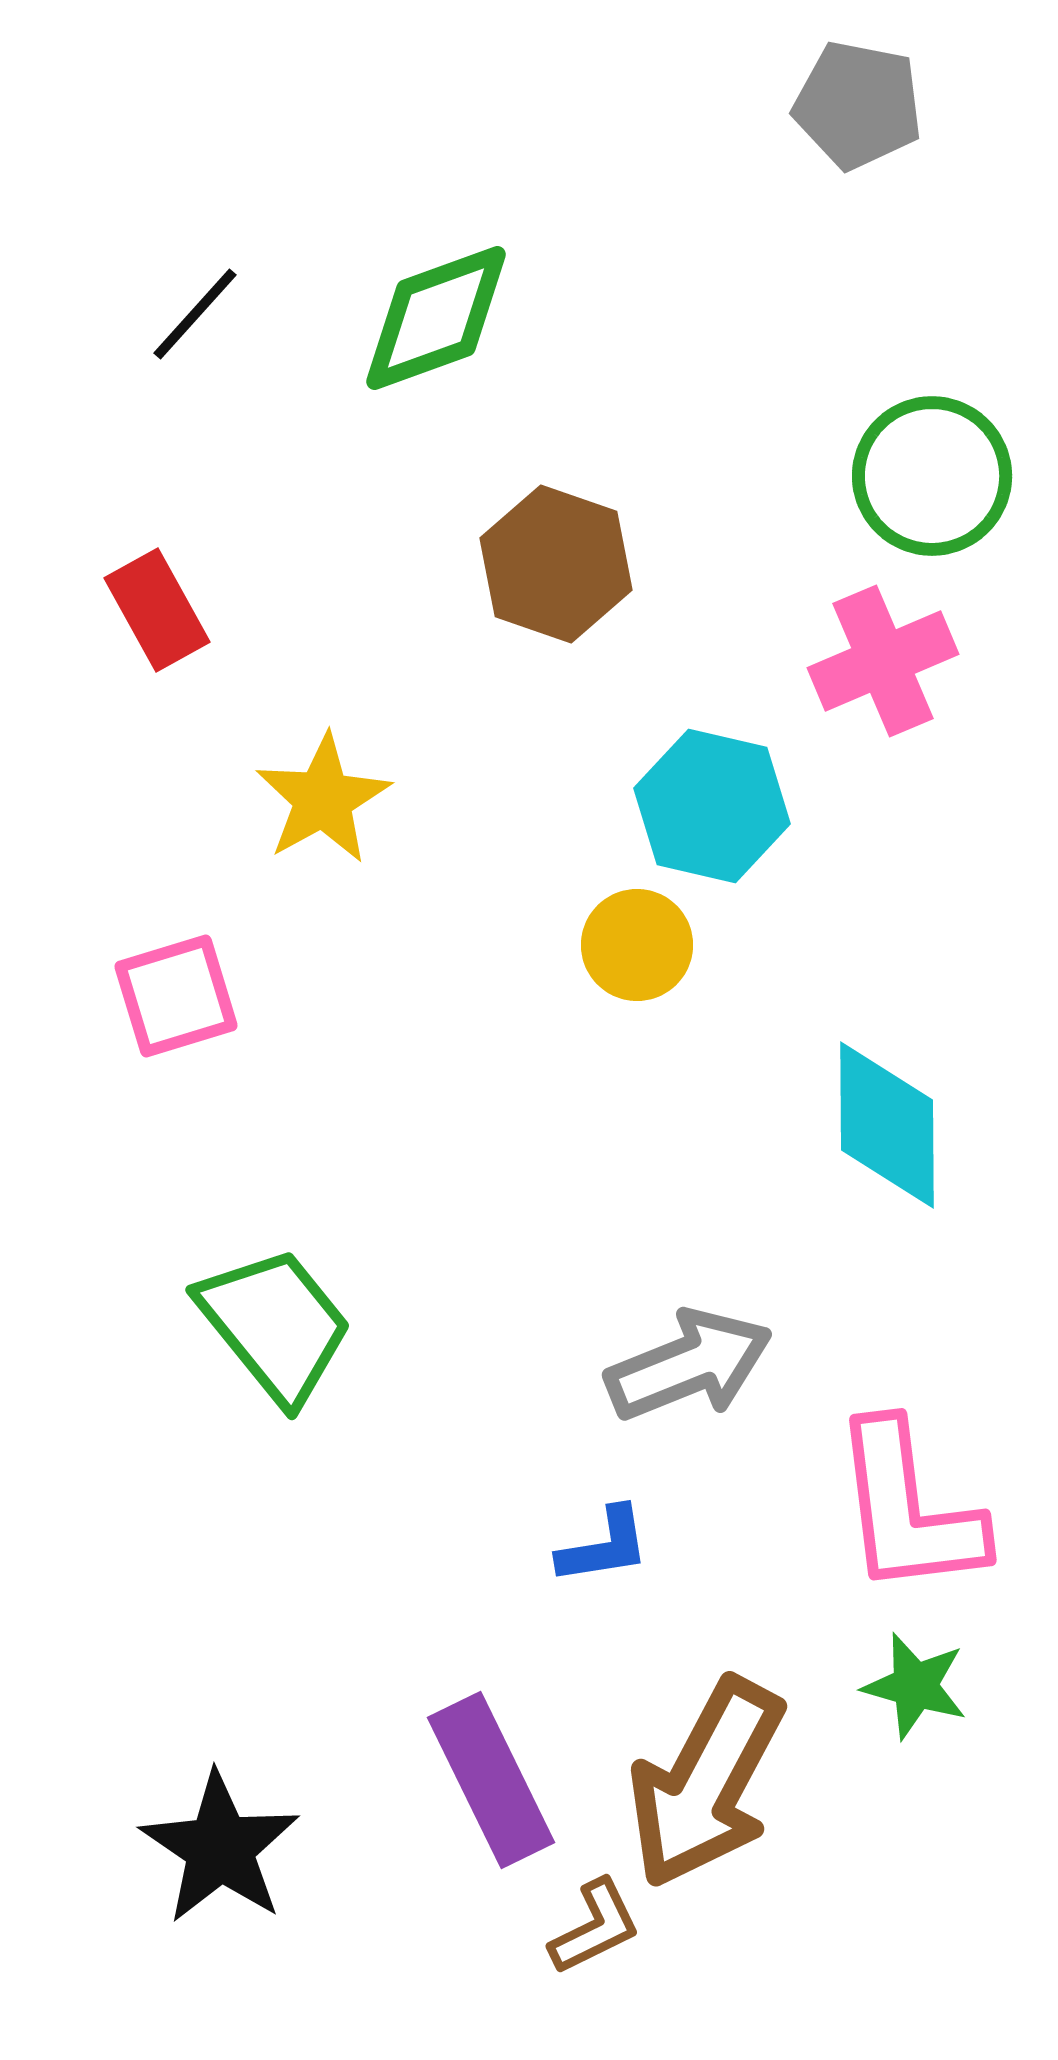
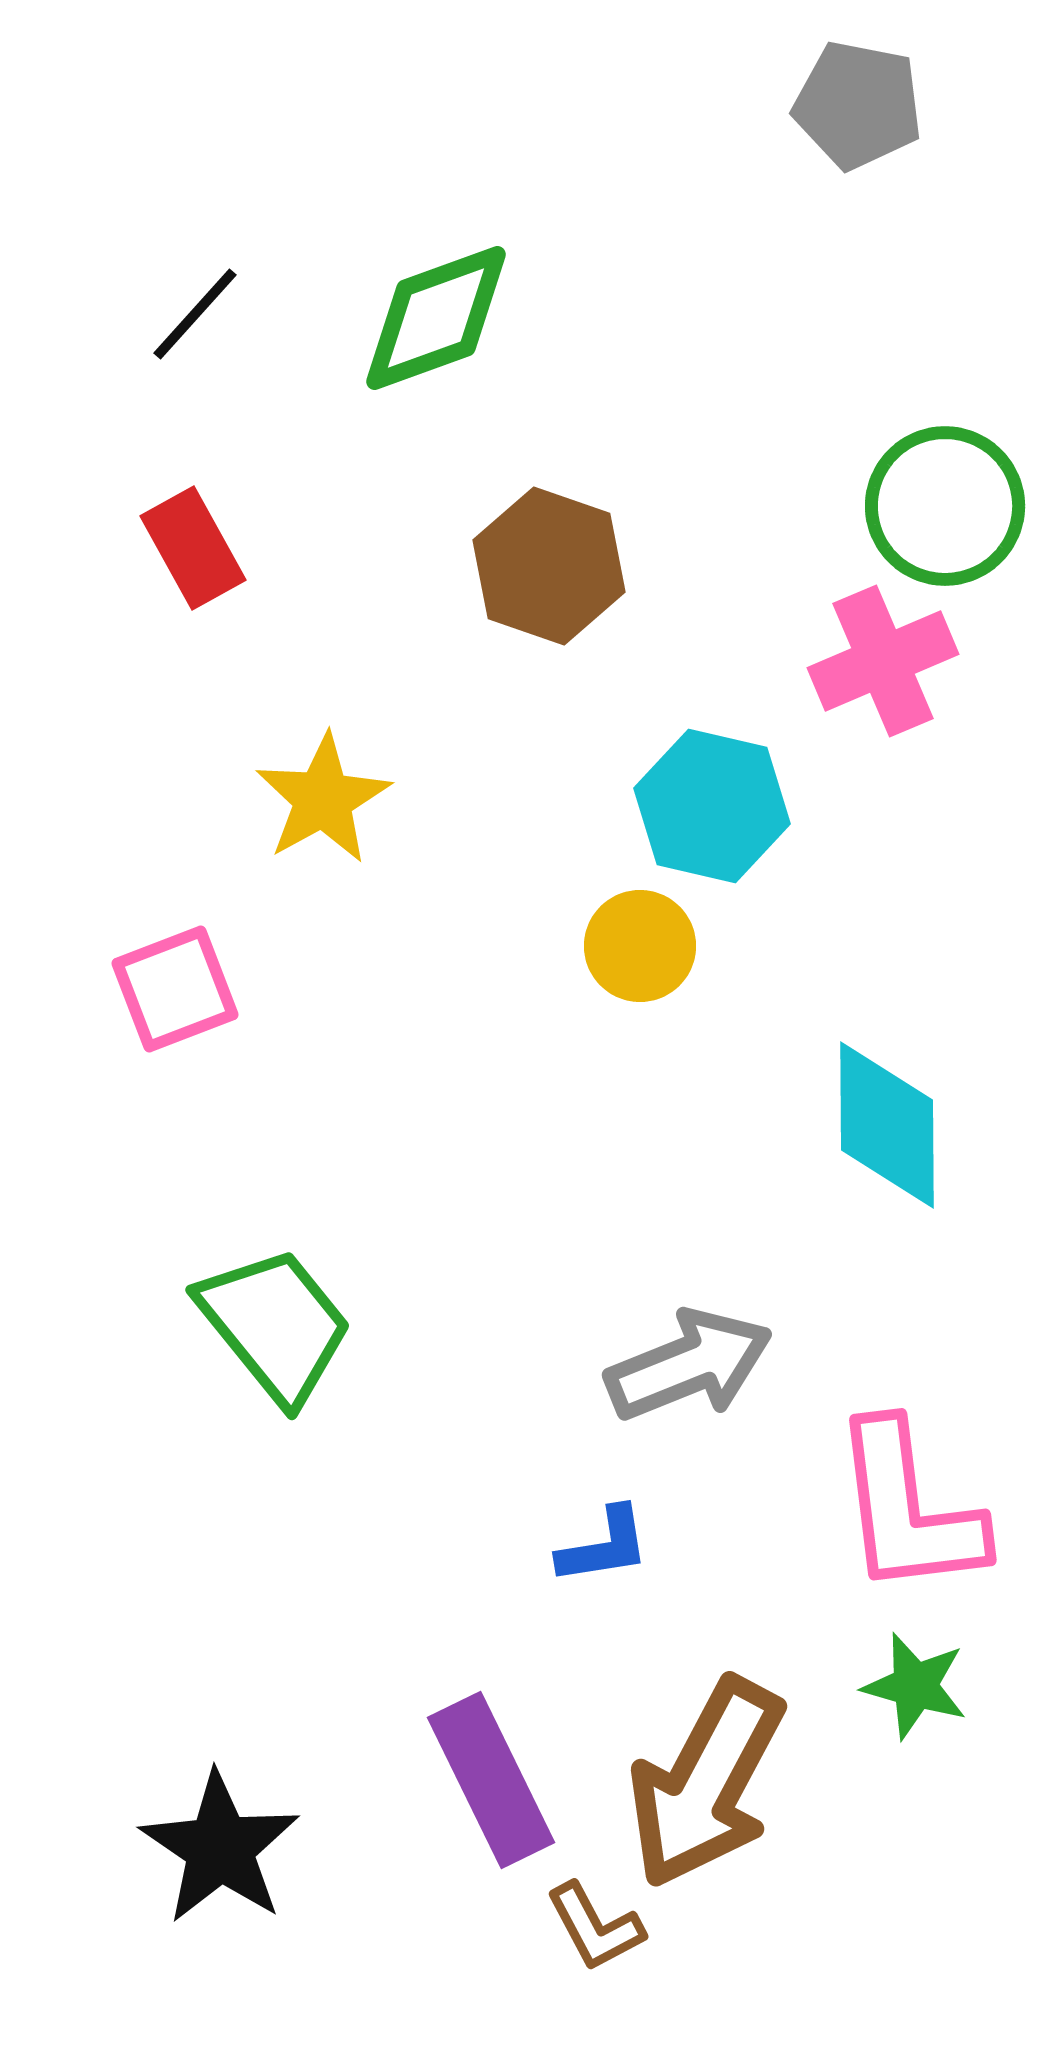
green circle: moved 13 px right, 30 px down
brown hexagon: moved 7 px left, 2 px down
red rectangle: moved 36 px right, 62 px up
yellow circle: moved 3 px right, 1 px down
pink square: moved 1 px left, 7 px up; rotated 4 degrees counterclockwise
brown L-shape: rotated 88 degrees clockwise
